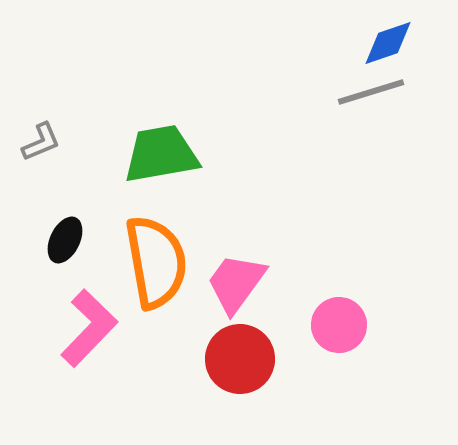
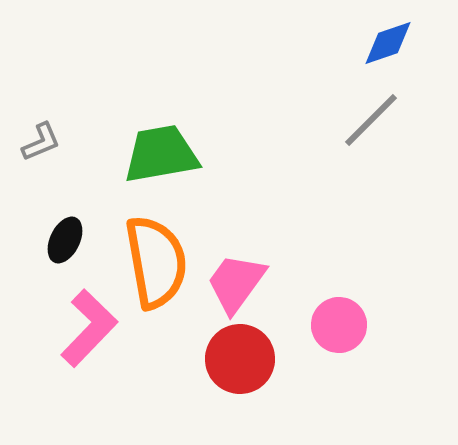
gray line: moved 28 px down; rotated 28 degrees counterclockwise
